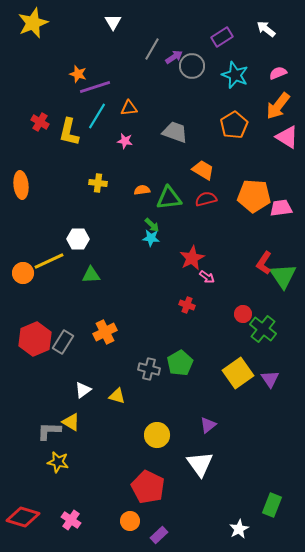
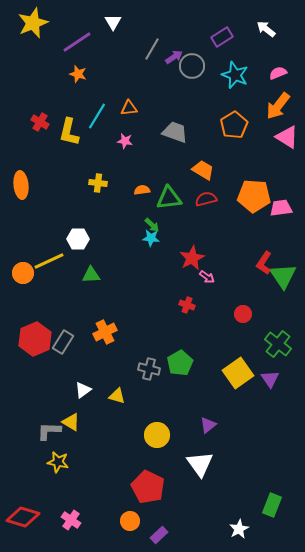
purple line at (95, 87): moved 18 px left, 45 px up; rotated 16 degrees counterclockwise
green cross at (263, 329): moved 15 px right, 15 px down
